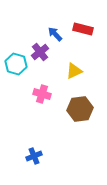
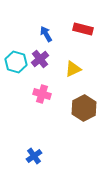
blue arrow: moved 9 px left; rotated 14 degrees clockwise
purple cross: moved 7 px down
cyan hexagon: moved 2 px up
yellow triangle: moved 1 px left, 2 px up
brown hexagon: moved 4 px right, 1 px up; rotated 20 degrees counterclockwise
blue cross: rotated 14 degrees counterclockwise
